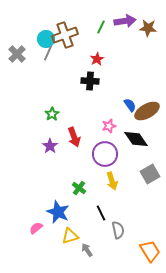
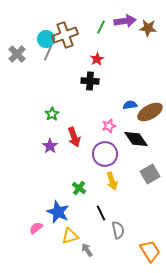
blue semicircle: rotated 64 degrees counterclockwise
brown ellipse: moved 3 px right, 1 px down
